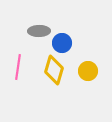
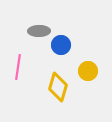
blue circle: moved 1 px left, 2 px down
yellow diamond: moved 4 px right, 17 px down
